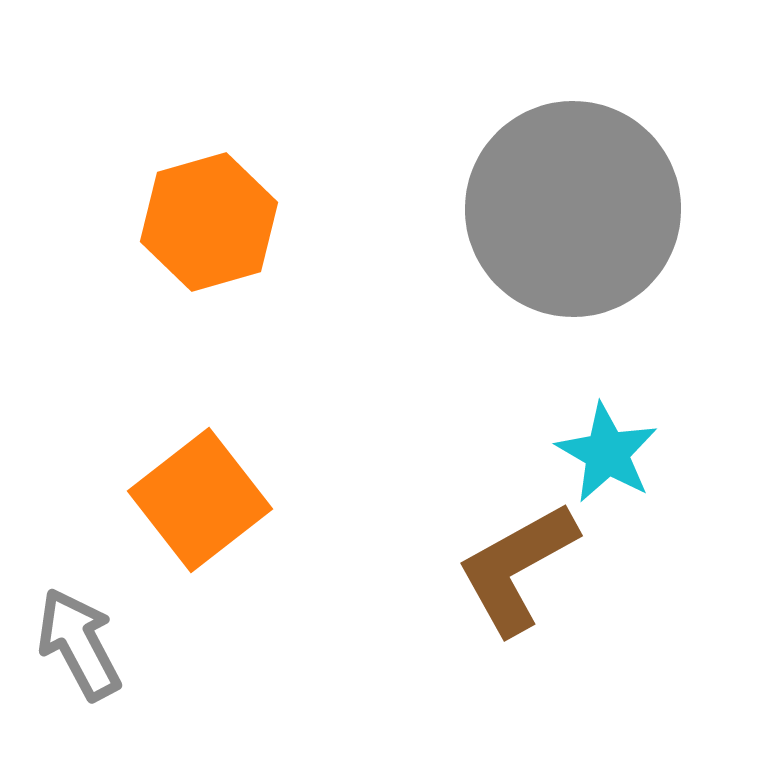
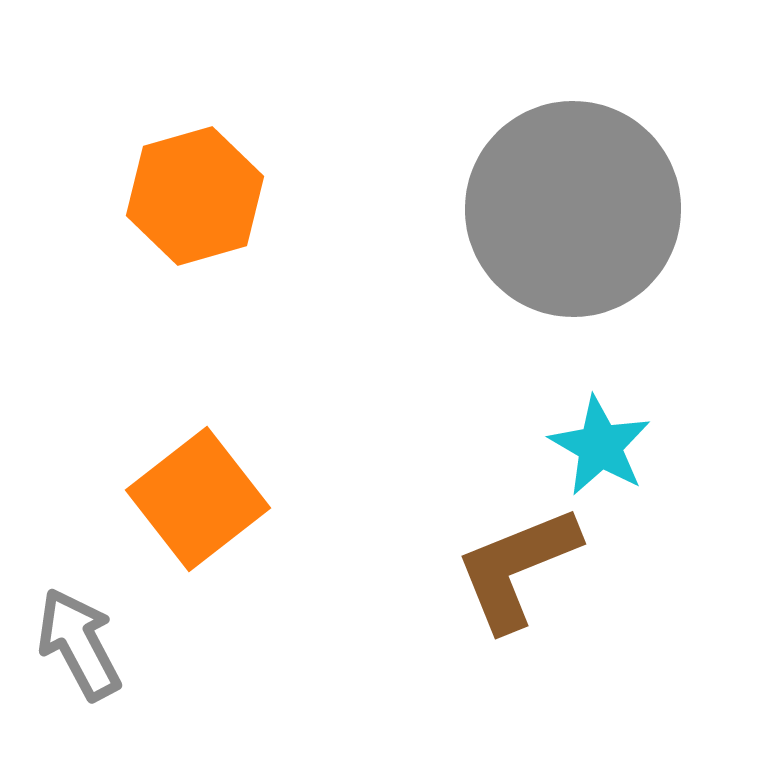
orange hexagon: moved 14 px left, 26 px up
cyan star: moved 7 px left, 7 px up
orange square: moved 2 px left, 1 px up
brown L-shape: rotated 7 degrees clockwise
